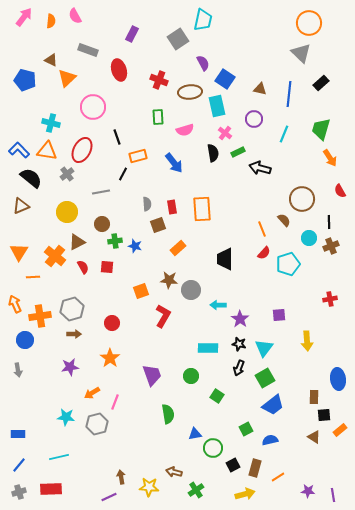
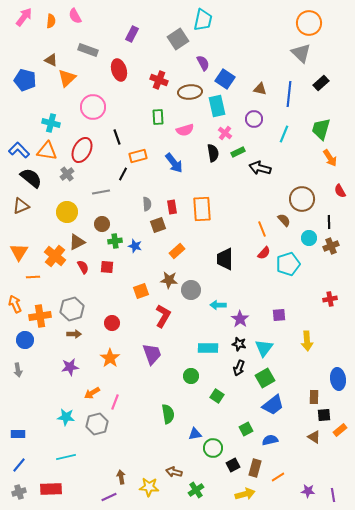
orange rectangle at (178, 248): moved 1 px left, 3 px down
purple trapezoid at (152, 375): moved 21 px up
cyan line at (59, 457): moved 7 px right
